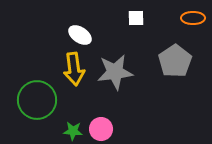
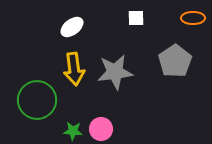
white ellipse: moved 8 px left, 8 px up; rotated 70 degrees counterclockwise
